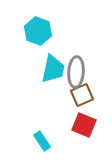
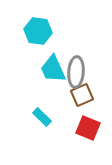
cyan hexagon: rotated 12 degrees counterclockwise
cyan trapezoid: rotated 144 degrees clockwise
red square: moved 4 px right, 3 px down
cyan rectangle: moved 24 px up; rotated 12 degrees counterclockwise
